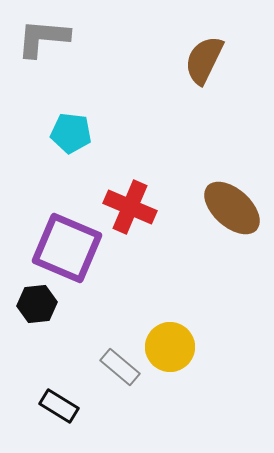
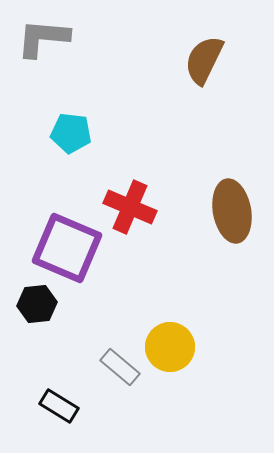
brown ellipse: moved 3 px down; rotated 38 degrees clockwise
